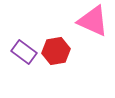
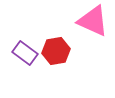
purple rectangle: moved 1 px right, 1 px down
